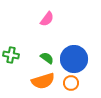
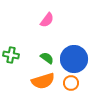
pink semicircle: moved 1 px down
